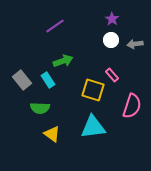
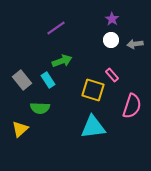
purple line: moved 1 px right, 2 px down
green arrow: moved 1 px left
yellow triangle: moved 32 px left, 5 px up; rotated 42 degrees clockwise
